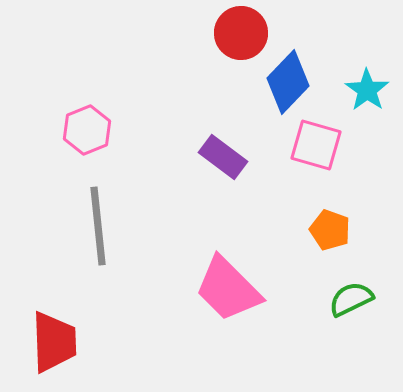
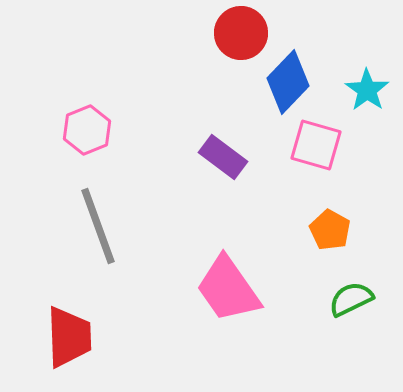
gray line: rotated 14 degrees counterclockwise
orange pentagon: rotated 9 degrees clockwise
pink trapezoid: rotated 10 degrees clockwise
red trapezoid: moved 15 px right, 5 px up
